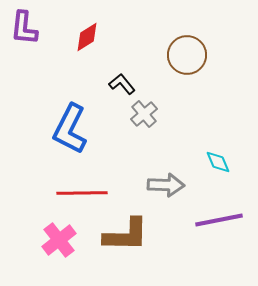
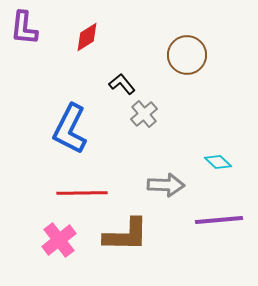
cyan diamond: rotated 24 degrees counterclockwise
purple line: rotated 6 degrees clockwise
